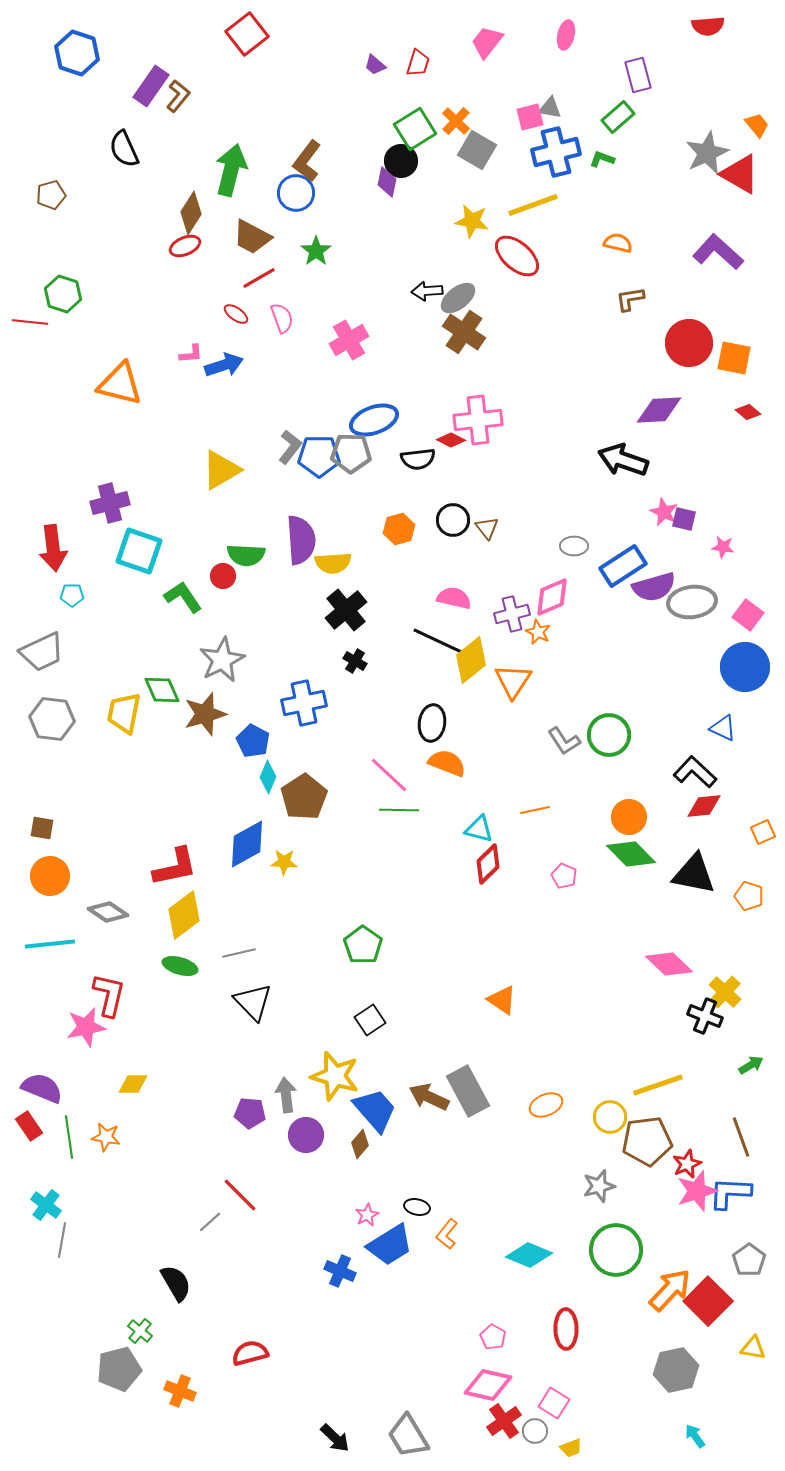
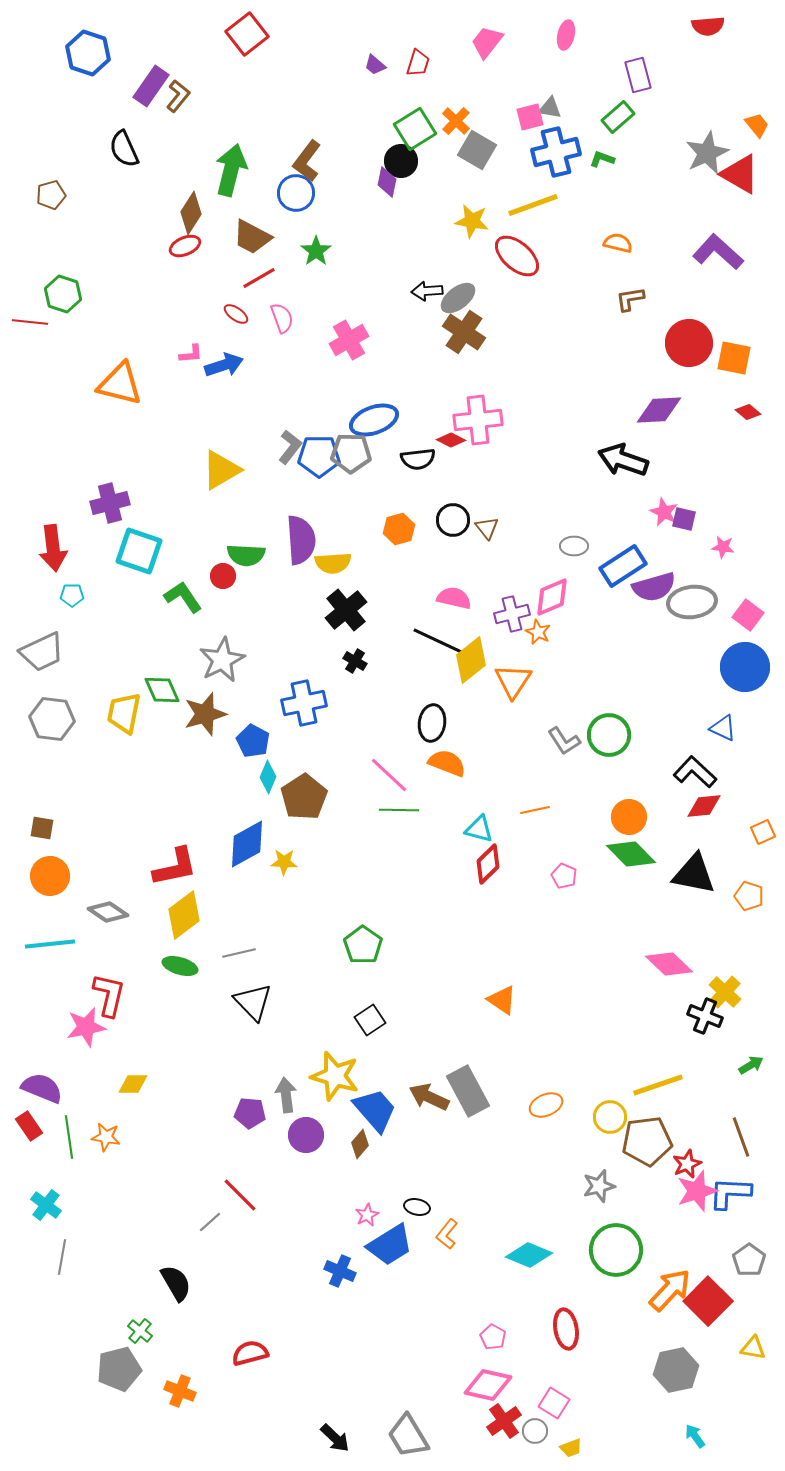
blue hexagon at (77, 53): moved 11 px right
gray line at (62, 1240): moved 17 px down
red ellipse at (566, 1329): rotated 9 degrees counterclockwise
